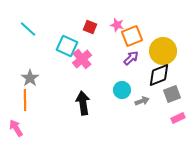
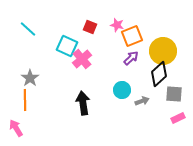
black diamond: moved 1 px up; rotated 20 degrees counterclockwise
gray square: moved 2 px right; rotated 24 degrees clockwise
